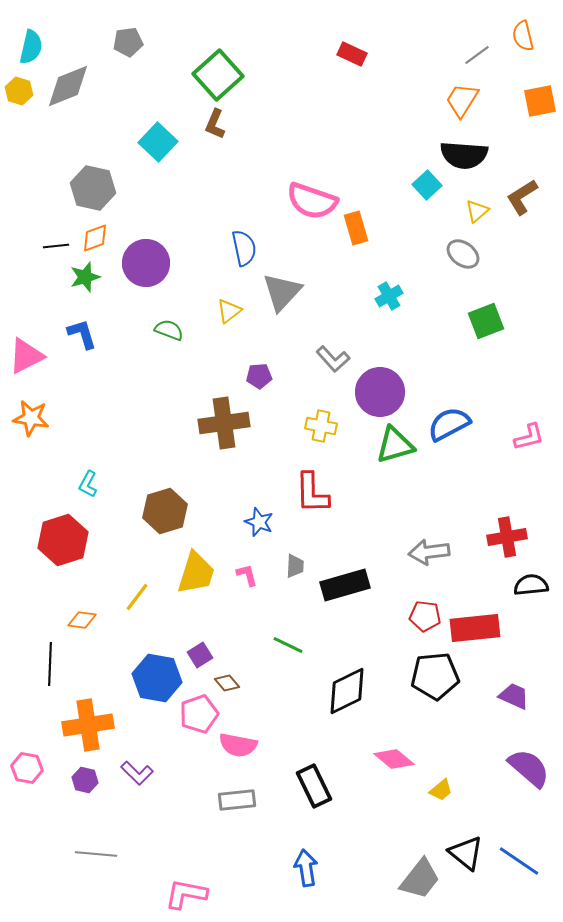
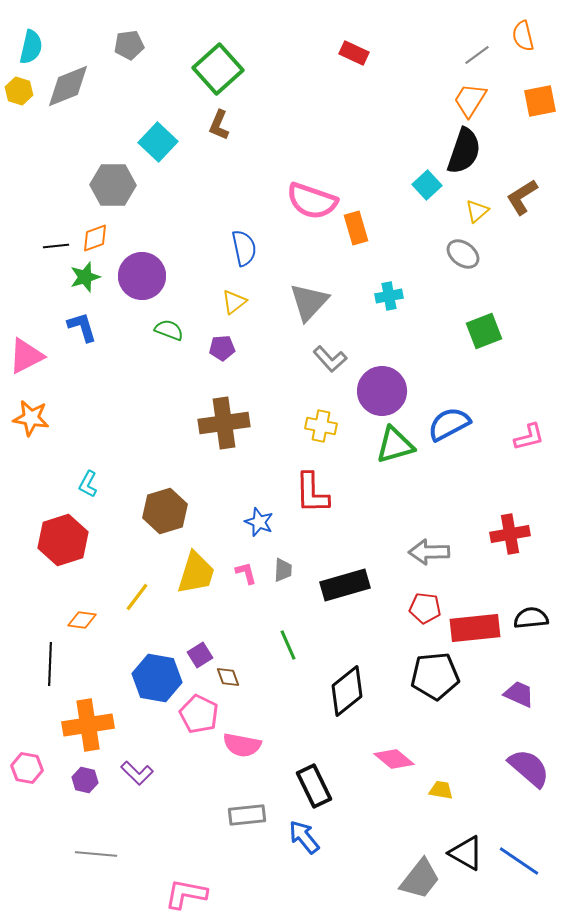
gray pentagon at (128, 42): moved 1 px right, 3 px down
red rectangle at (352, 54): moved 2 px right, 1 px up
green square at (218, 75): moved 6 px up
orange trapezoid at (462, 100): moved 8 px right
brown L-shape at (215, 124): moved 4 px right, 1 px down
black semicircle at (464, 155): moved 4 px up; rotated 75 degrees counterclockwise
gray hexagon at (93, 188): moved 20 px right, 3 px up; rotated 12 degrees counterclockwise
purple circle at (146, 263): moved 4 px left, 13 px down
gray triangle at (282, 292): moved 27 px right, 10 px down
cyan cross at (389, 296): rotated 20 degrees clockwise
yellow triangle at (229, 311): moved 5 px right, 9 px up
green square at (486, 321): moved 2 px left, 10 px down
blue L-shape at (82, 334): moved 7 px up
gray L-shape at (333, 359): moved 3 px left
purple pentagon at (259, 376): moved 37 px left, 28 px up
purple circle at (380, 392): moved 2 px right, 1 px up
red cross at (507, 537): moved 3 px right, 3 px up
gray arrow at (429, 552): rotated 6 degrees clockwise
gray trapezoid at (295, 566): moved 12 px left, 4 px down
pink L-shape at (247, 575): moved 1 px left, 2 px up
black semicircle at (531, 585): moved 33 px down
red pentagon at (425, 616): moved 8 px up
green line at (288, 645): rotated 40 degrees clockwise
brown diamond at (227, 683): moved 1 px right, 6 px up; rotated 20 degrees clockwise
black diamond at (347, 691): rotated 12 degrees counterclockwise
purple trapezoid at (514, 696): moved 5 px right, 2 px up
pink pentagon at (199, 714): rotated 27 degrees counterclockwise
pink semicircle at (238, 745): moved 4 px right
yellow trapezoid at (441, 790): rotated 130 degrees counterclockwise
gray rectangle at (237, 800): moved 10 px right, 15 px down
black triangle at (466, 853): rotated 9 degrees counterclockwise
blue arrow at (306, 868): moved 2 px left, 31 px up; rotated 30 degrees counterclockwise
